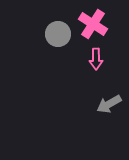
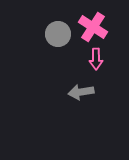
pink cross: moved 3 px down
gray arrow: moved 28 px left, 12 px up; rotated 20 degrees clockwise
